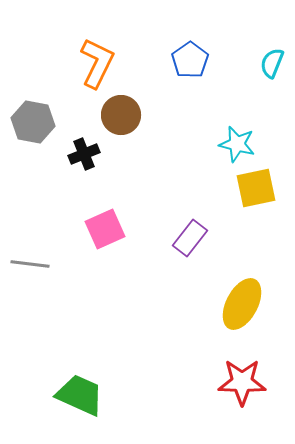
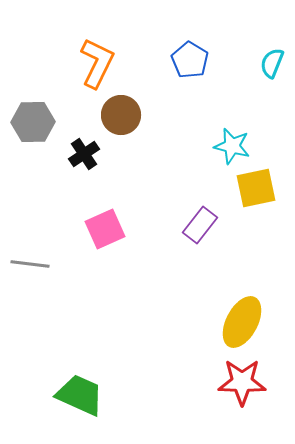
blue pentagon: rotated 6 degrees counterclockwise
gray hexagon: rotated 12 degrees counterclockwise
cyan star: moved 5 px left, 2 px down
black cross: rotated 12 degrees counterclockwise
purple rectangle: moved 10 px right, 13 px up
yellow ellipse: moved 18 px down
